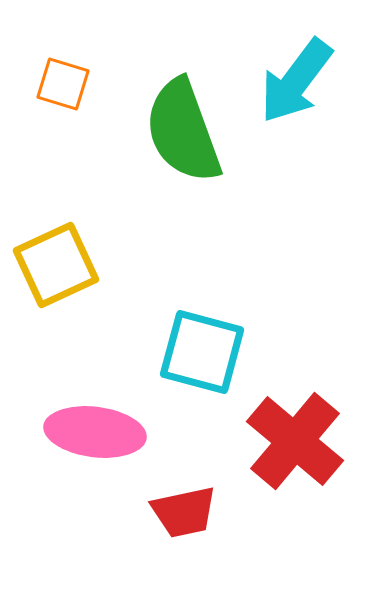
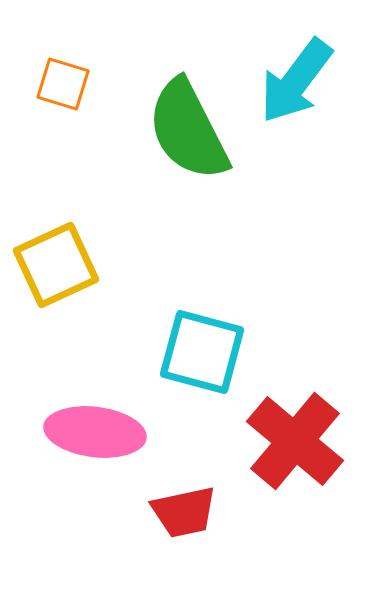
green semicircle: moved 5 px right, 1 px up; rotated 7 degrees counterclockwise
